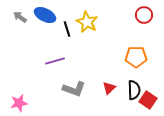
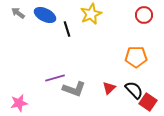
gray arrow: moved 2 px left, 4 px up
yellow star: moved 4 px right, 8 px up; rotated 20 degrees clockwise
purple line: moved 17 px down
black semicircle: rotated 42 degrees counterclockwise
red square: moved 2 px down
